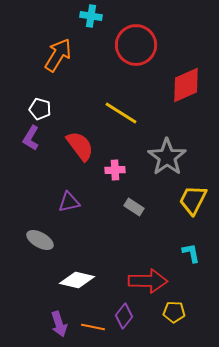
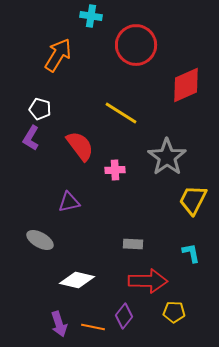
gray rectangle: moved 1 px left, 37 px down; rotated 30 degrees counterclockwise
